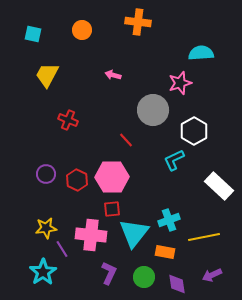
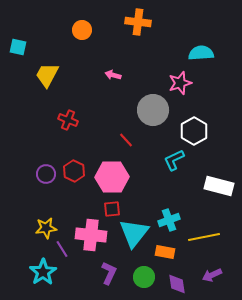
cyan square: moved 15 px left, 13 px down
red hexagon: moved 3 px left, 9 px up
white rectangle: rotated 28 degrees counterclockwise
